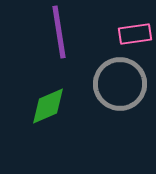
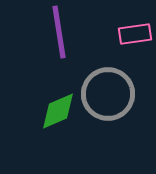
gray circle: moved 12 px left, 10 px down
green diamond: moved 10 px right, 5 px down
